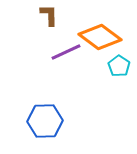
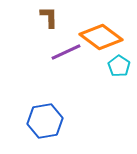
brown L-shape: moved 2 px down
orange diamond: moved 1 px right
blue hexagon: rotated 8 degrees counterclockwise
